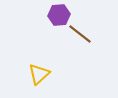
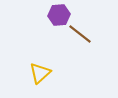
yellow triangle: moved 1 px right, 1 px up
